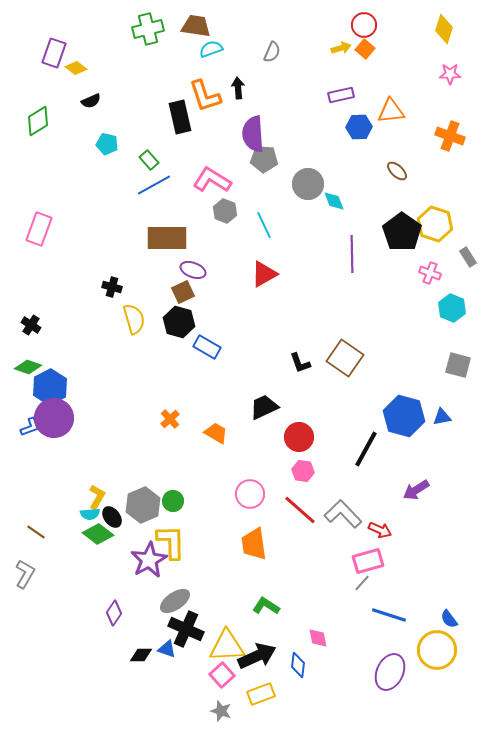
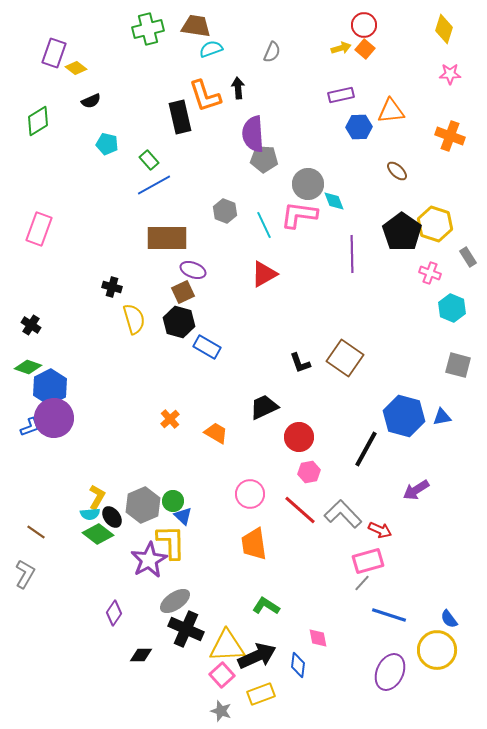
pink L-shape at (212, 180): moved 87 px right, 35 px down; rotated 24 degrees counterclockwise
pink hexagon at (303, 471): moved 6 px right, 1 px down; rotated 20 degrees counterclockwise
blue triangle at (167, 649): moved 16 px right, 133 px up; rotated 24 degrees clockwise
